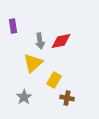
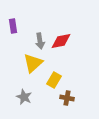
gray star: rotated 14 degrees counterclockwise
